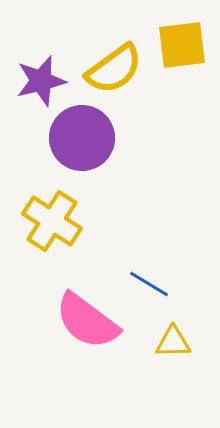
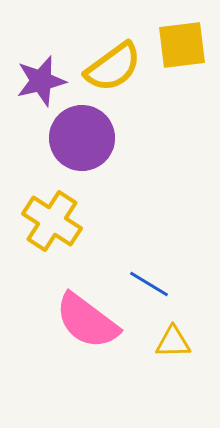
yellow semicircle: moved 1 px left, 2 px up
